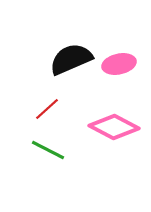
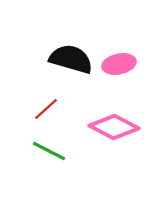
black semicircle: rotated 39 degrees clockwise
red line: moved 1 px left
green line: moved 1 px right, 1 px down
